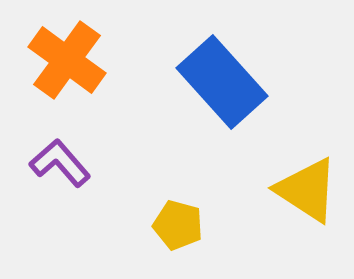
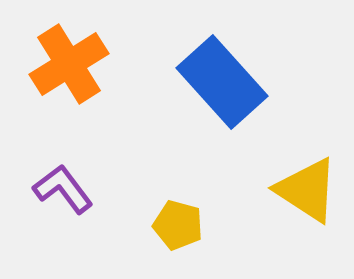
orange cross: moved 2 px right, 4 px down; rotated 22 degrees clockwise
purple L-shape: moved 3 px right, 26 px down; rotated 4 degrees clockwise
